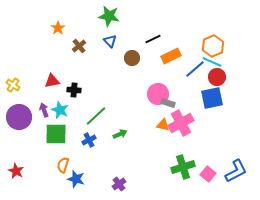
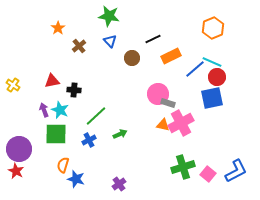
orange hexagon: moved 18 px up
purple circle: moved 32 px down
